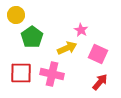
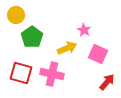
pink star: moved 3 px right
red square: rotated 15 degrees clockwise
red arrow: moved 7 px right
